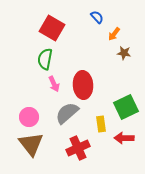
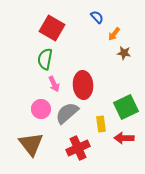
pink circle: moved 12 px right, 8 px up
